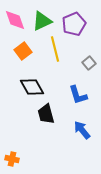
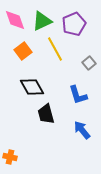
yellow line: rotated 15 degrees counterclockwise
orange cross: moved 2 px left, 2 px up
